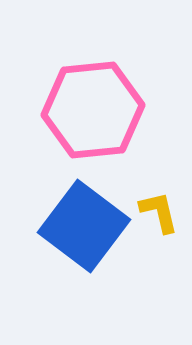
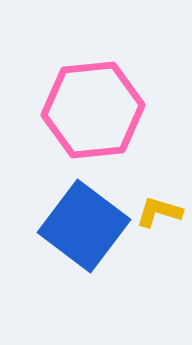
yellow L-shape: rotated 60 degrees counterclockwise
